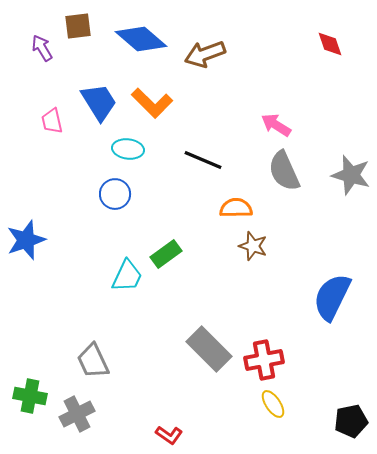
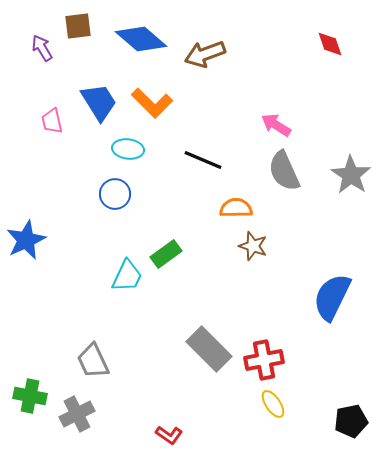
gray star: rotated 18 degrees clockwise
blue star: rotated 6 degrees counterclockwise
